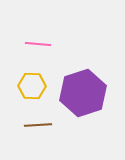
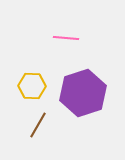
pink line: moved 28 px right, 6 px up
brown line: rotated 56 degrees counterclockwise
